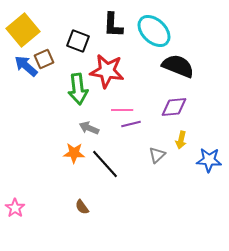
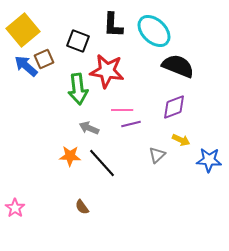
purple diamond: rotated 16 degrees counterclockwise
yellow arrow: rotated 78 degrees counterclockwise
orange star: moved 4 px left, 3 px down
black line: moved 3 px left, 1 px up
